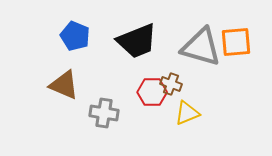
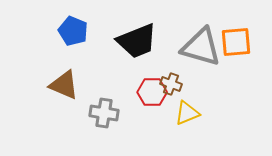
blue pentagon: moved 2 px left, 5 px up
